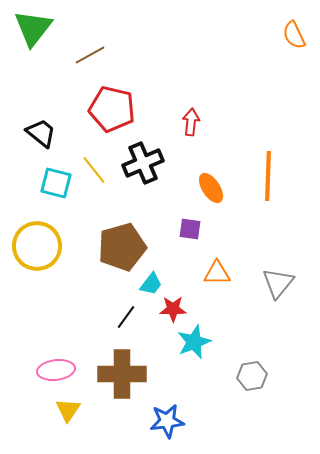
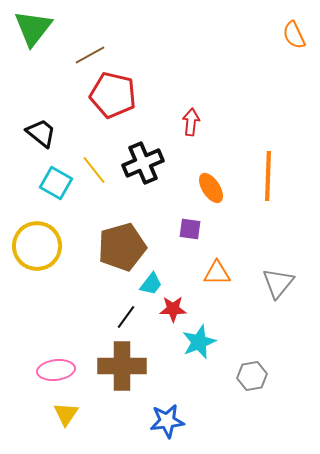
red pentagon: moved 1 px right, 14 px up
cyan square: rotated 16 degrees clockwise
cyan star: moved 5 px right
brown cross: moved 8 px up
yellow triangle: moved 2 px left, 4 px down
